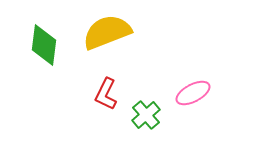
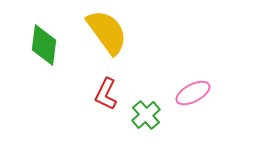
yellow semicircle: rotated 75 degrees clockwise
